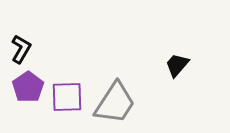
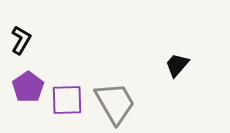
black L-shape: moved 9 px up
purple square: moved 3 px down
gray trapezoid: rotated 63 degrees counterclockwise
